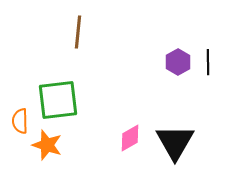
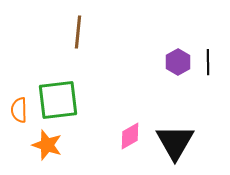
orange semicircle: moved 1 px left, 11 px up
pink diamond: moved 2 px up
